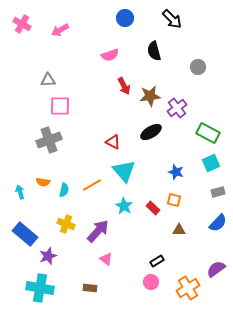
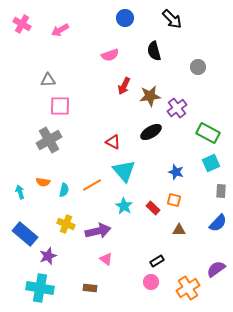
red arrow: rotated 54 degrees clockwise
gray cross: rotated 10 degrees counterclockwise
gray rectangle: moved 3 px right, 1 px up; rotated 72 degrees counterclockwise
purple arrow: rotated 35 degrees clockwise
